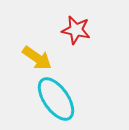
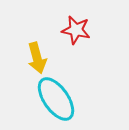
yellow arrow: rotated 40 degrees clockwise
